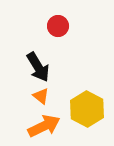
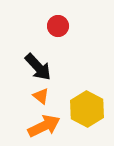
black arrow: rotated 12 degrees counterclockwise
